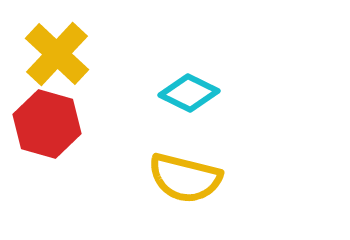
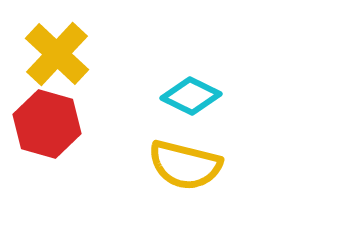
cyan diamond: moved 2 px right, 3 px down
yellow semicircle: moved 13 px up
